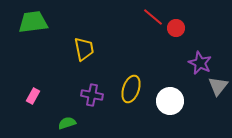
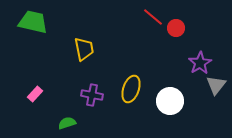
green trapezoid: rotated 20 degrees clockwise
purple star: rotated 15 degrees clockwise
gray triangle: moved 2 px left, 1 px up
pink rectangle: moved 2 px right, 2 px up; rotated 14 degrees clockwise
